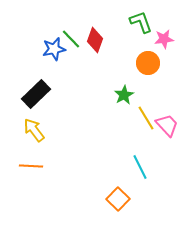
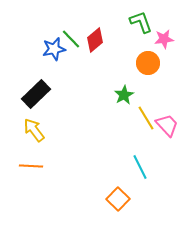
red diamond: rotated 30 degrees clockwise
